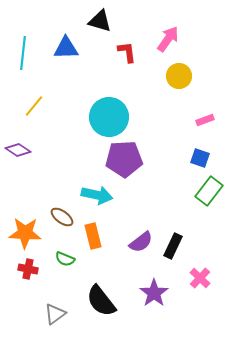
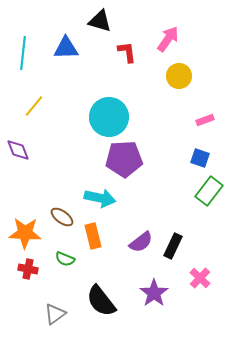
purple diamond: rotated 35 degrees clockwise
cyan arrow: moved 3 px right, 3 px down
